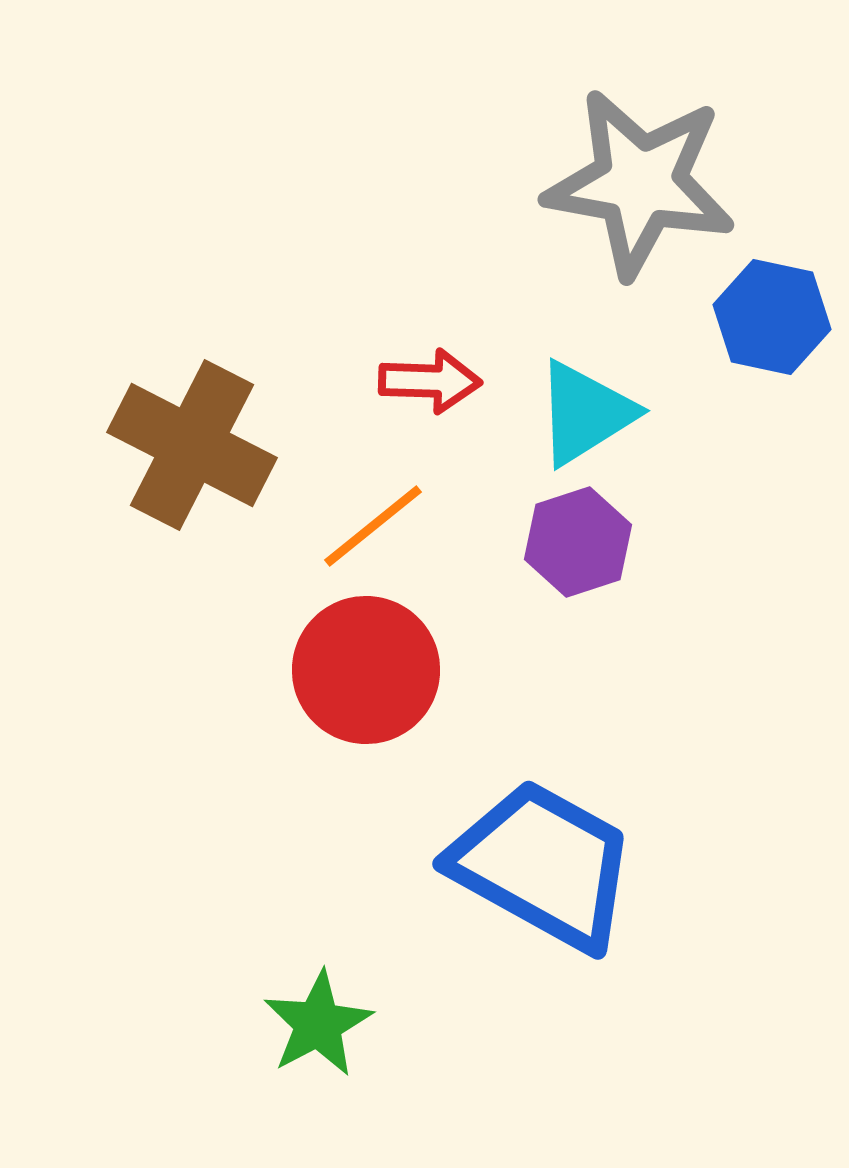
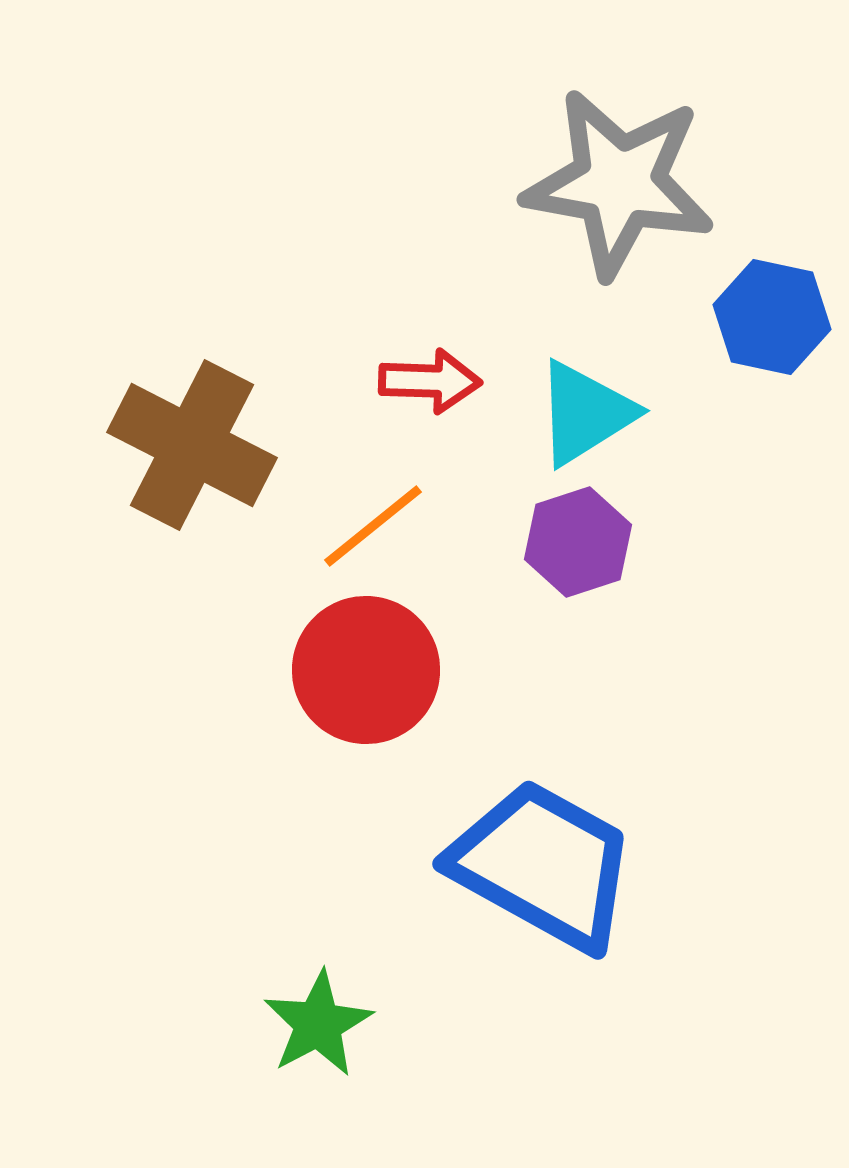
gray star: moved 21 px left
